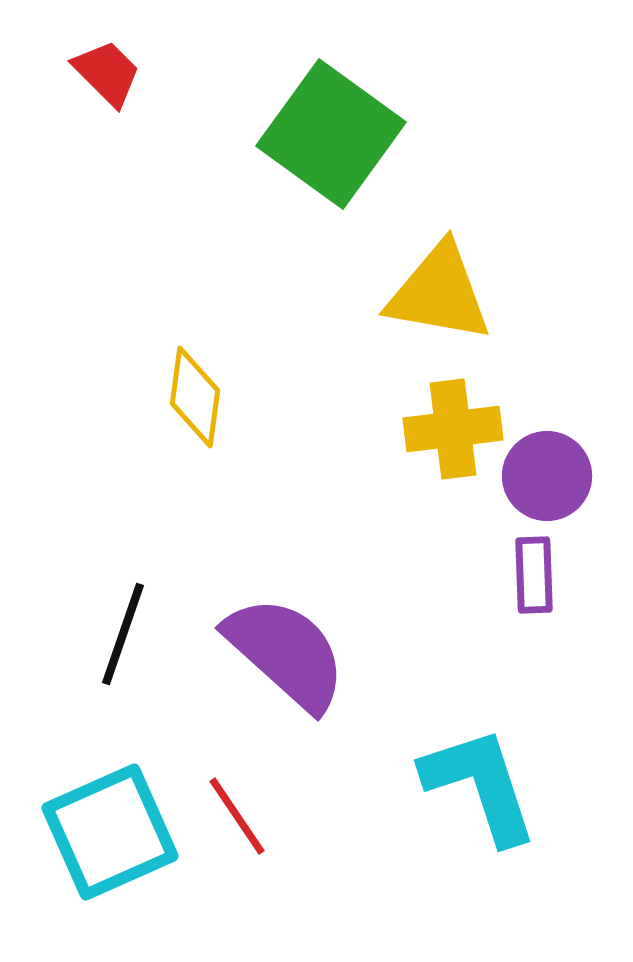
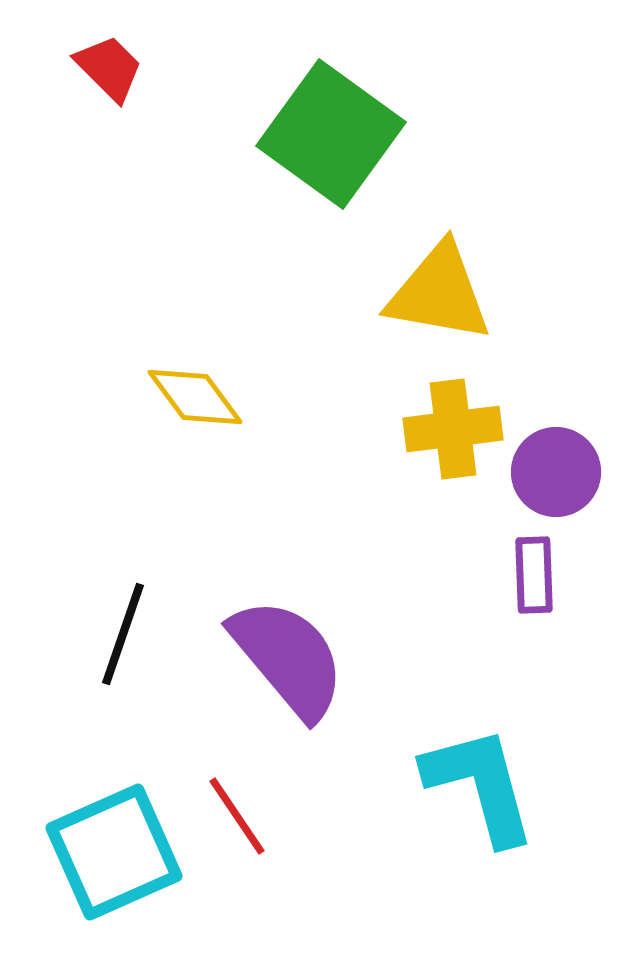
red trapezoid: moved 2 px right, 5 px up
yellow diamond: rotated 44 degrees counterclockwise
purple circle: moved 9 px right, 4 px up
purple semicircle: moved 2 px right, 5 px down; rotated 8 degrees clockwise
cyan L-shape: rotated 3 degrees clockwise
cyan square: moved 4 px right, 20 px down
